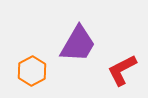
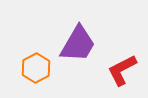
orange hexagon: moved 4 px right, 3 px up
